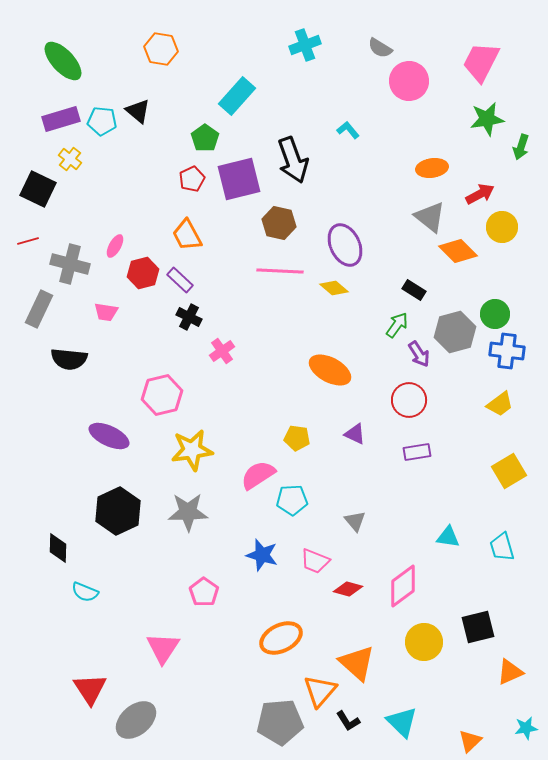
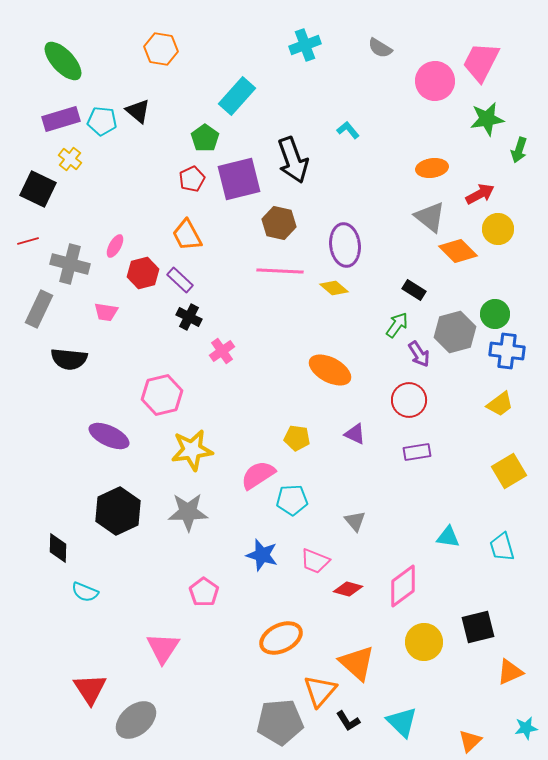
pink circle at (409, 81): moved 26 px right
green arrow at (521, 147): moved 2 px left, 3 px down
yellow circle at (502, 227): moved 4 px left, 2 px down
purple ellipse at (345, 245): rotated 18 degrees clockwise
